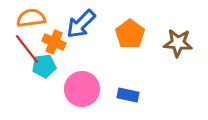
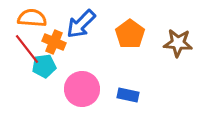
orange semicircle: moved 1 px right; rotated 12 degrees clockwise
